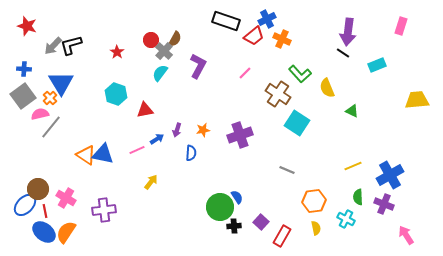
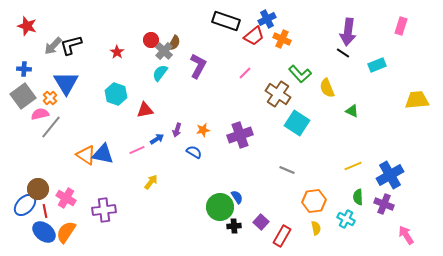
brown semicircle at (175, 39): moved 1 px left, 4 px down
blue triangle at (61, 83): moved 5 px right
blue semicircle at (191, 153): moved 3 px right, 1 px up; rotated 63 degrees counterclockwise
